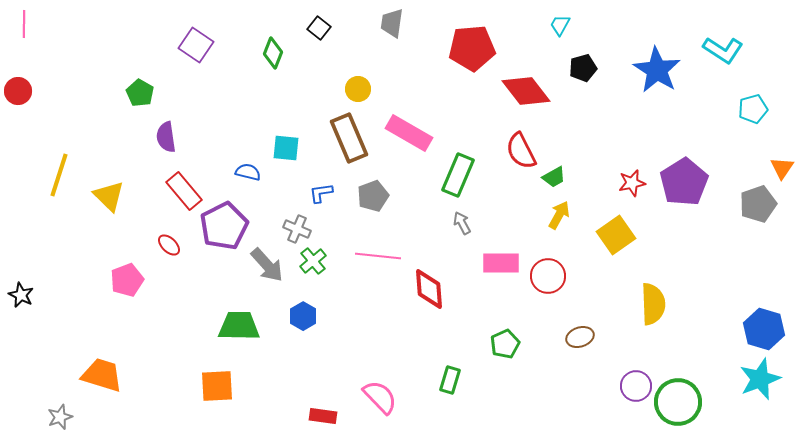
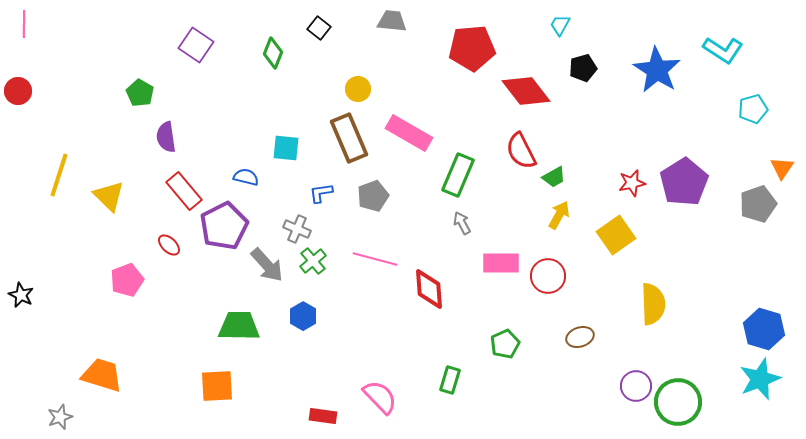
gray trapezoid at (392, 23): moved 2 px up; rotated 88 degrees clockwise
blue semicircle at (248, 172): moved 2 px left, 5 px down
pink line at (378, 256): moved 3 px left, 3 px down; rotated 9 degrees clockwise
